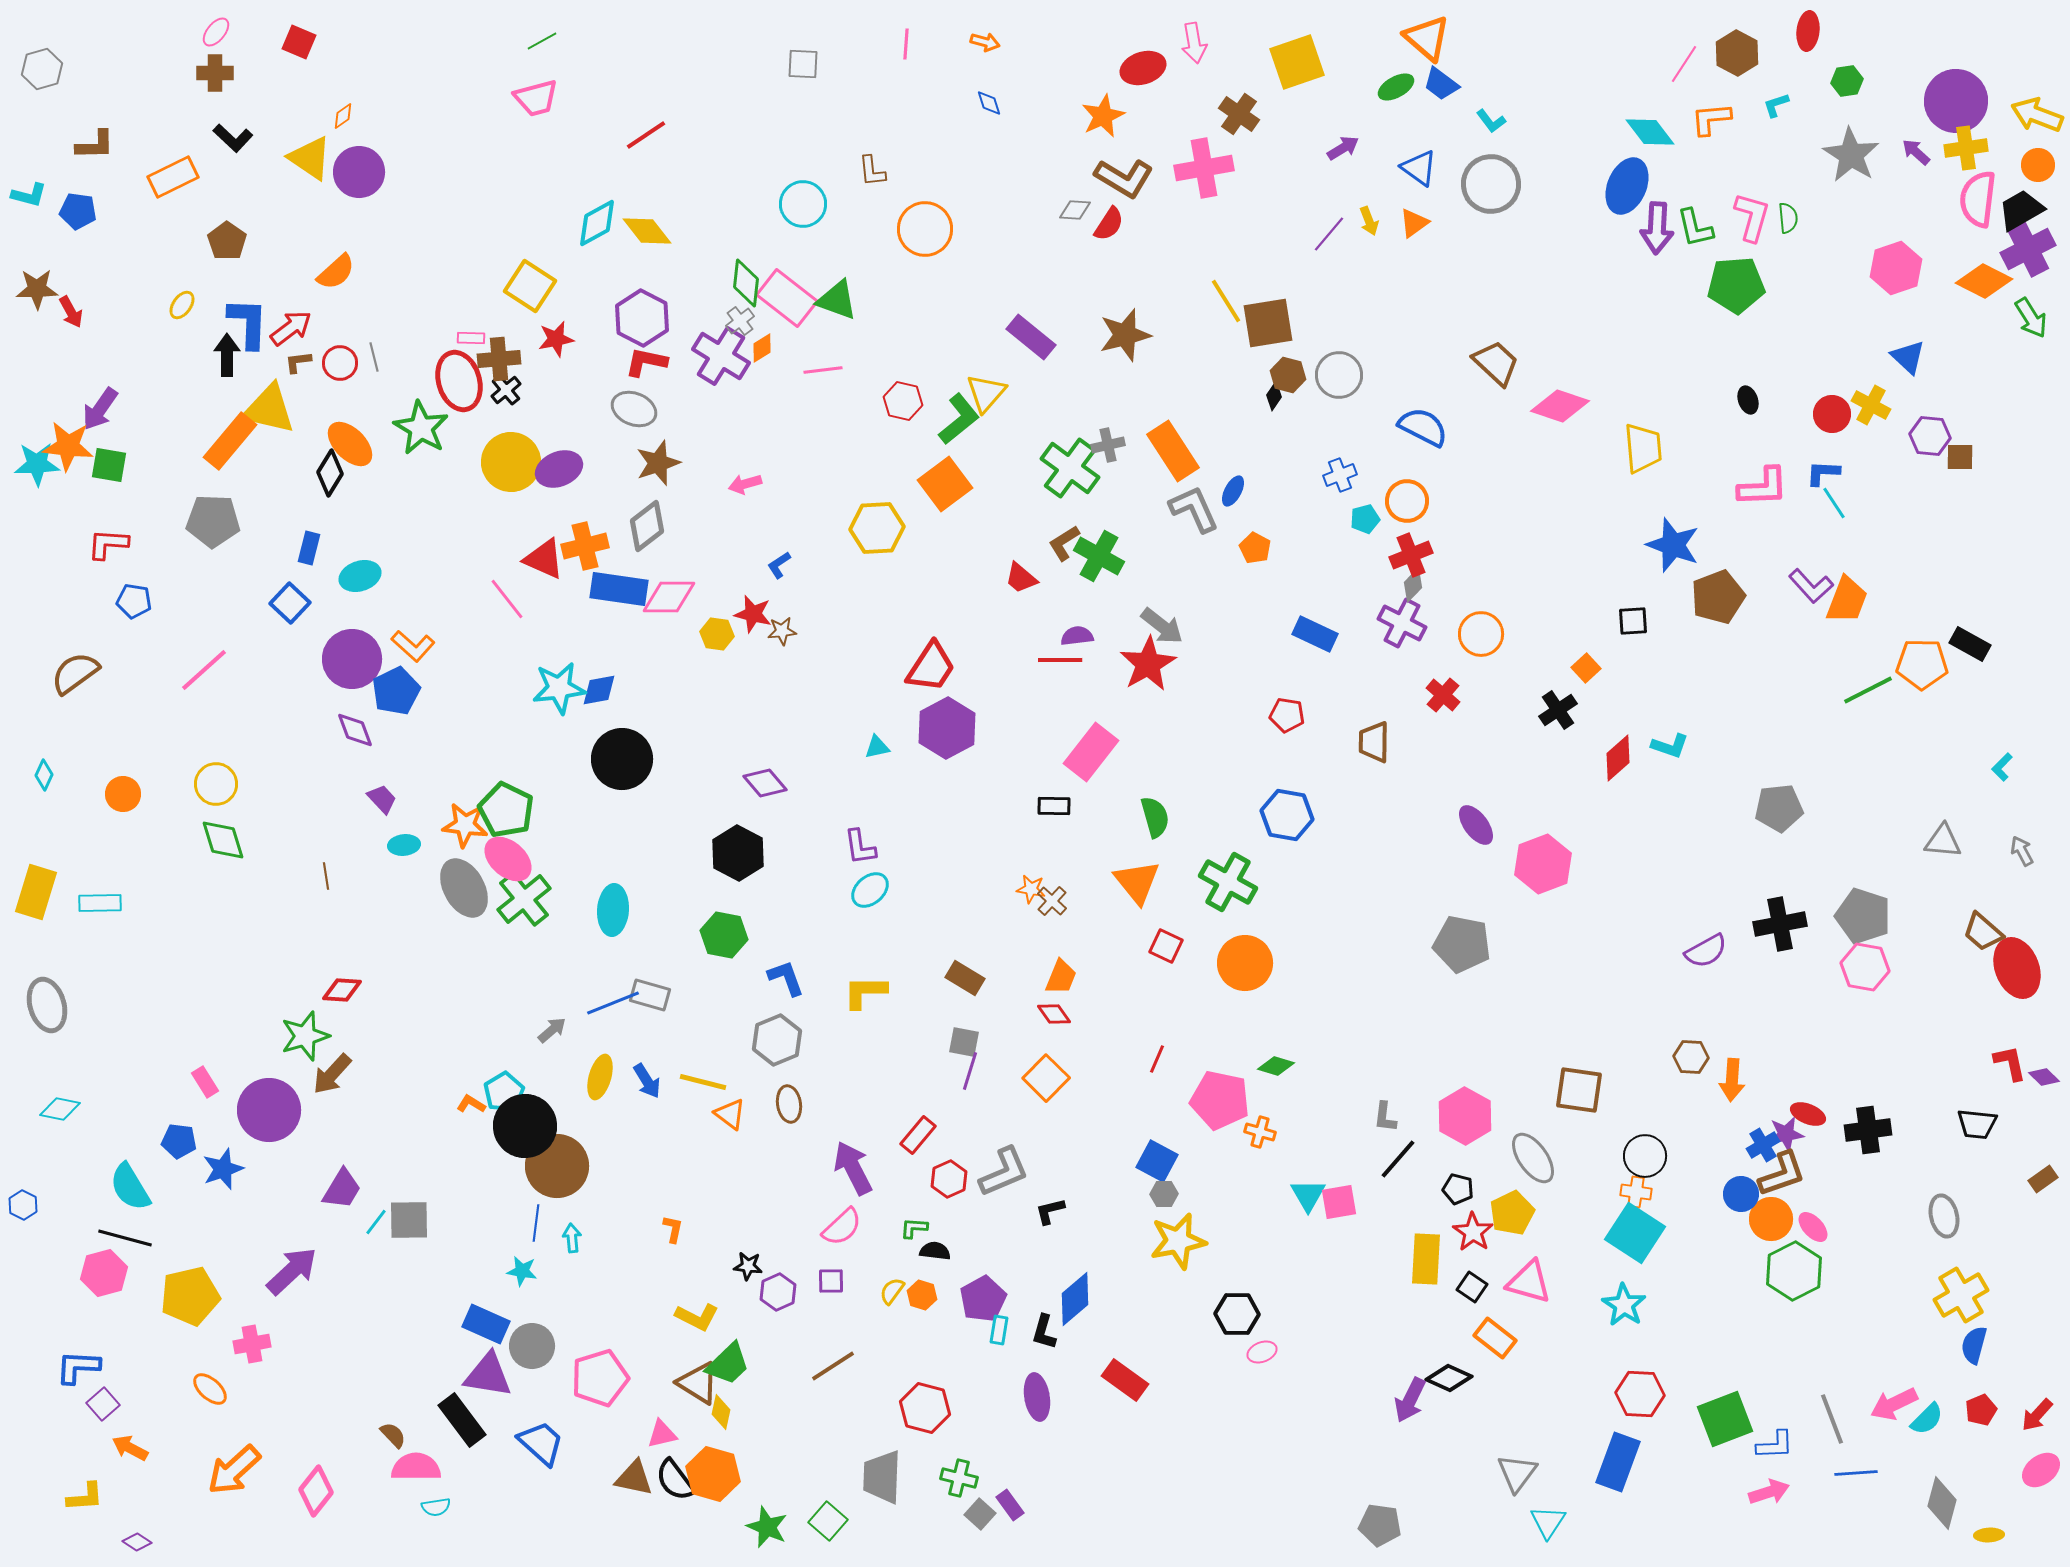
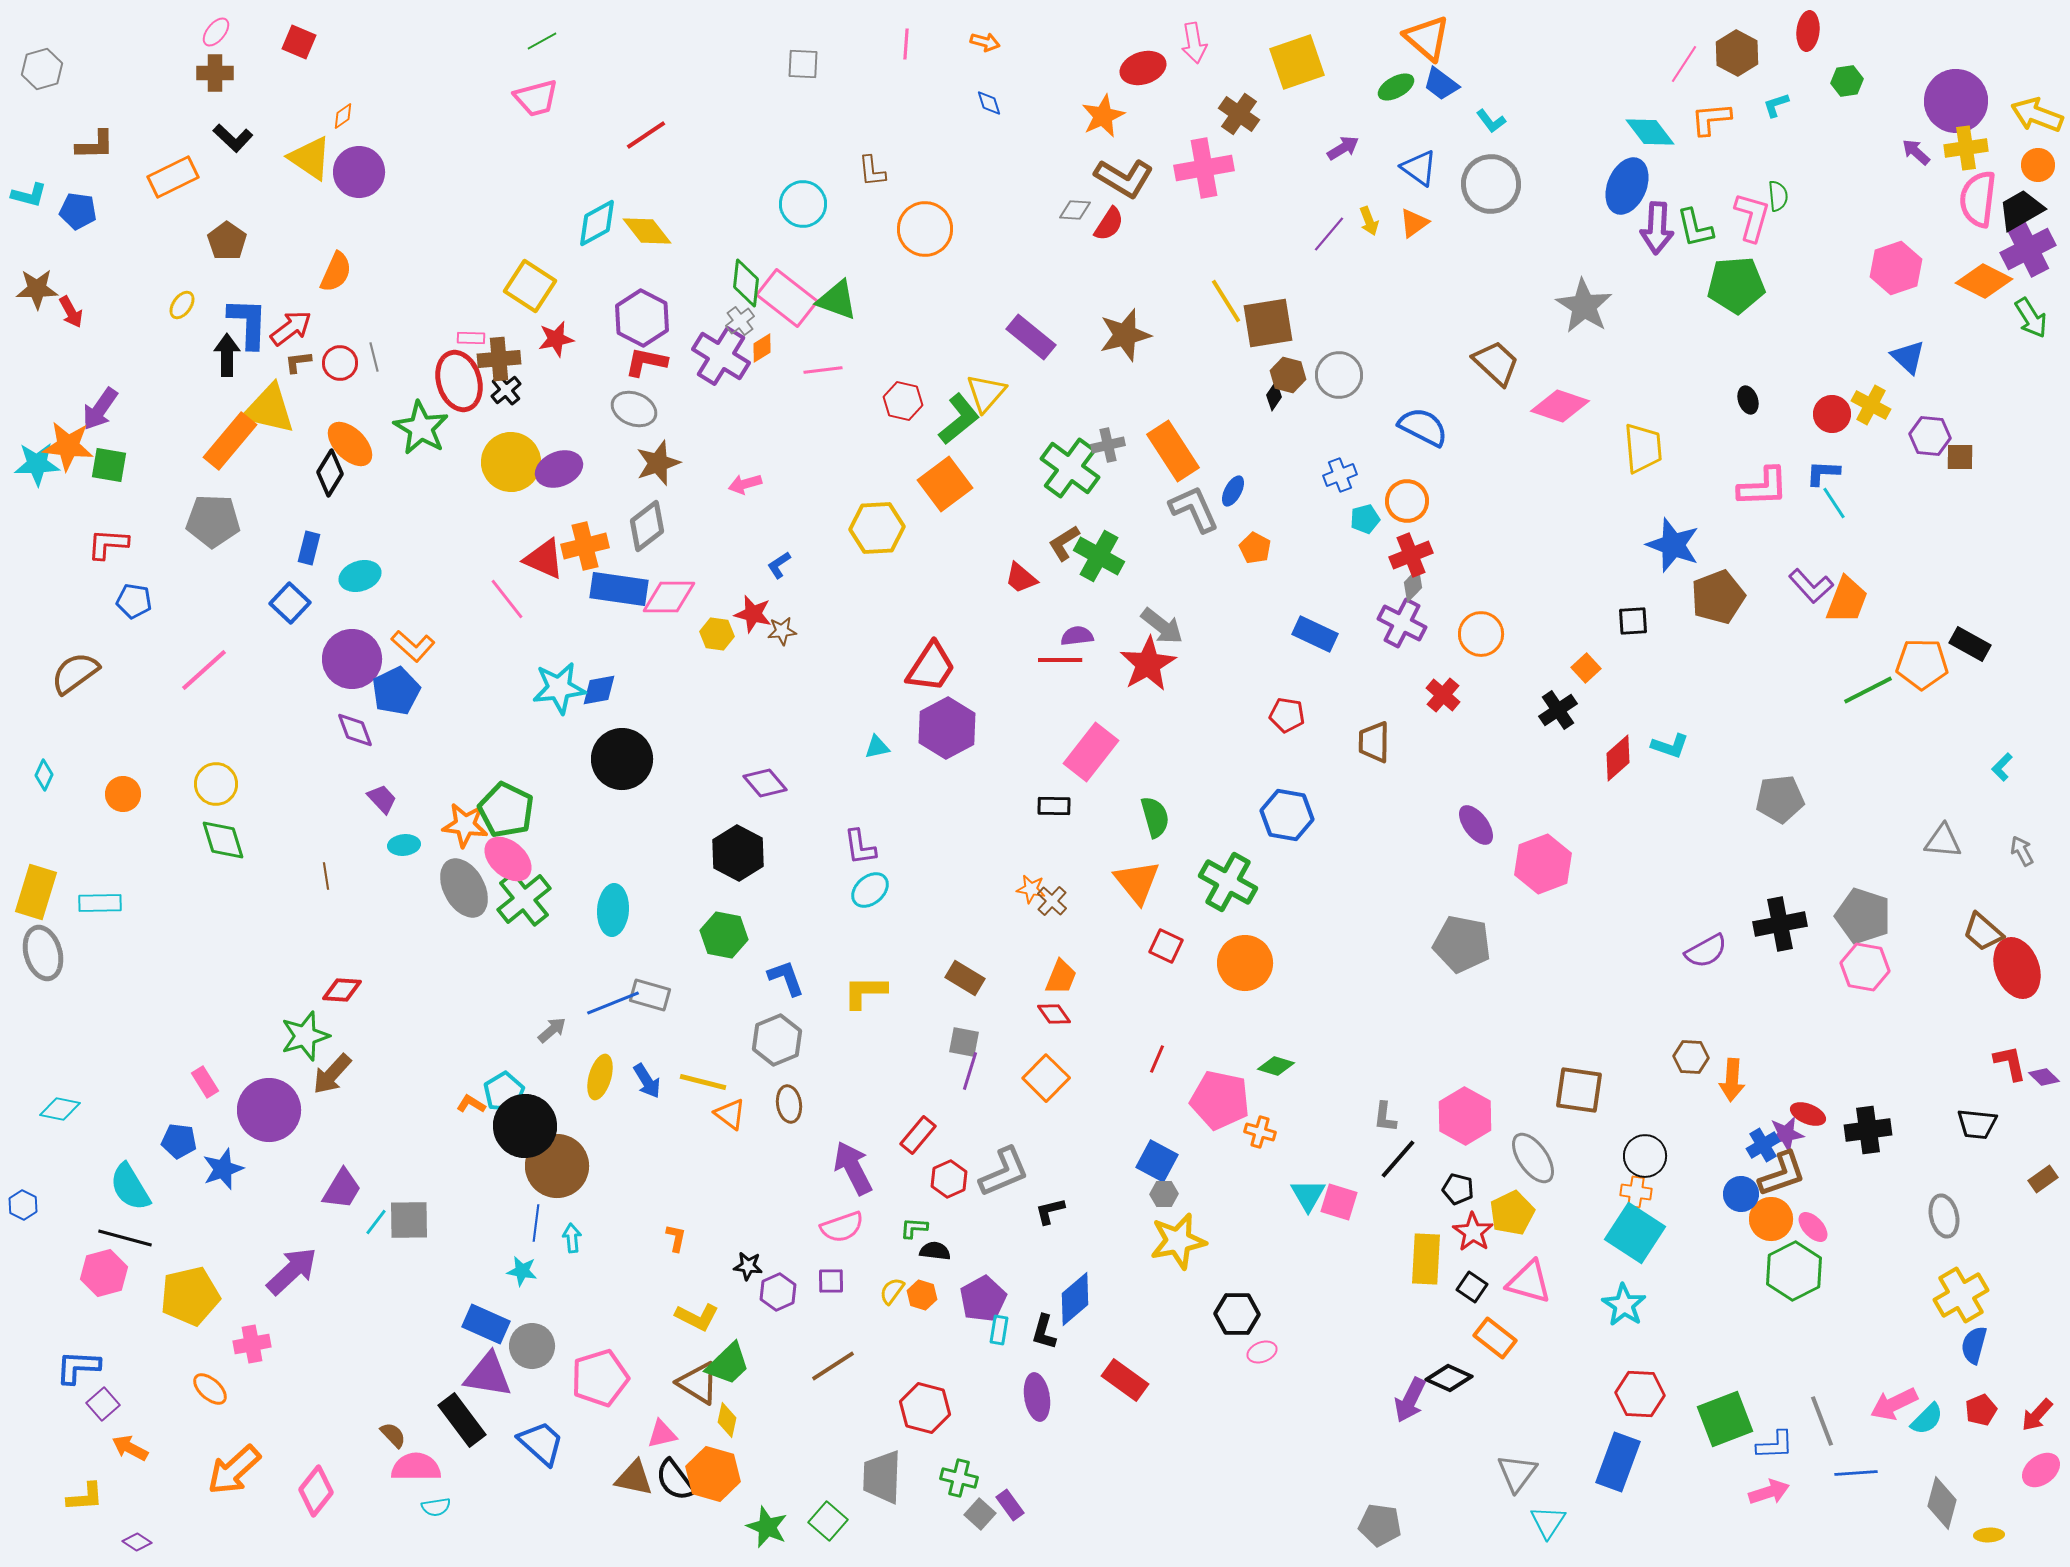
gray star at (1851, 155): moved 267 px left, 151 px down
green semicircle at (1788, 218): moved 10 px left, 22 px up
orange semicircle at (336, 272): rotated 24 degrees counterclockwise
gray pentagon at (1779, 808): moved 1 px right, 9 px up
gray ellipse at (47, 1005): moved 4 px left, 52 px up
pink square at (1339, 1202): rotated 27 degrees clockwise
pink semicircle at (842, 1227): rotated 24 degrees clockwise
orange L-shape at (673, 1229): moved 3 px right, 9 px down
yellow diamond at (721, 1412): moved 6 px right, 8 px down
gray line at (1832, 1419): moved 10 px left, 2 px down
